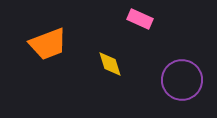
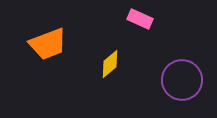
yellow diamond: rotated 68 degrees clockwise
